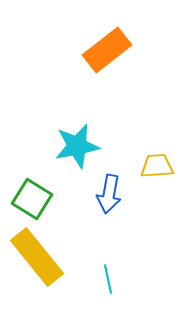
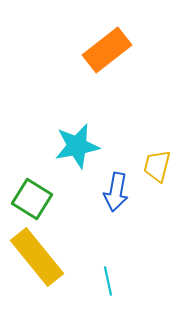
yellow trapezoid: rotated 72 degrees counterclockwise
blue arrow: moved 7 px right, 2 px up
cyan line: moved 2 px down
